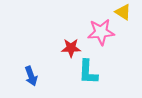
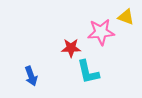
yellow triangle: moved 3 px right, 5 px down; rotated 12 degrees counterclockwise
cyan L-shape: rotated 16 degrees counterclockwise
